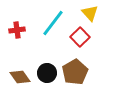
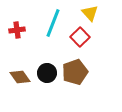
cyan line: rotated 16 degrees counterclockwise
brown pentagon: rotated 10 degrees clockwise
